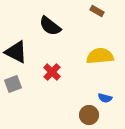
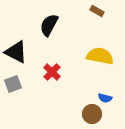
black semicircle: moved 1 px left, 1 px up; rotated 80 degrees clockwise
yellow semicircle: rotated 16 degrees clockwise
brown circle: moved 3 px right, 1 px up
